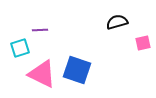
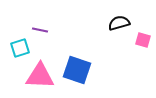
black semicircle: moved 2 px right, 1 px down
purple line: rotated 14 degrees clockwise
pink square: moved 3 px up; rotated 28 degrees clockwise
pink triangle: moved 2 px left, 2 px down; rotated 24 degrees counterclockwise
